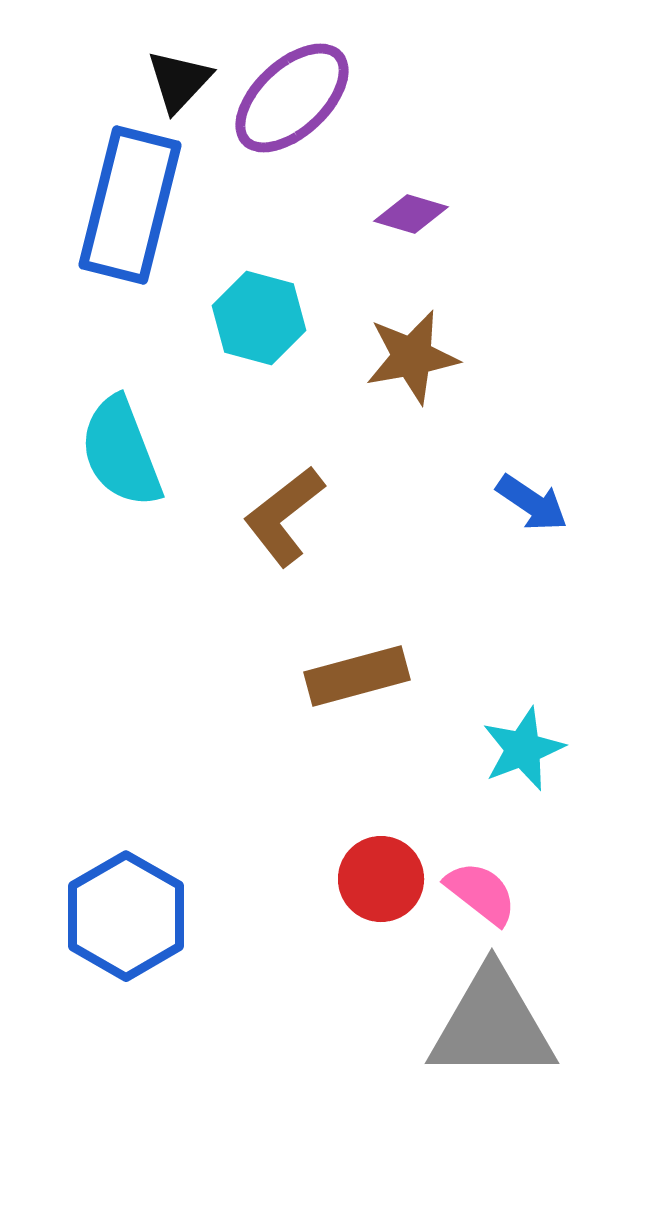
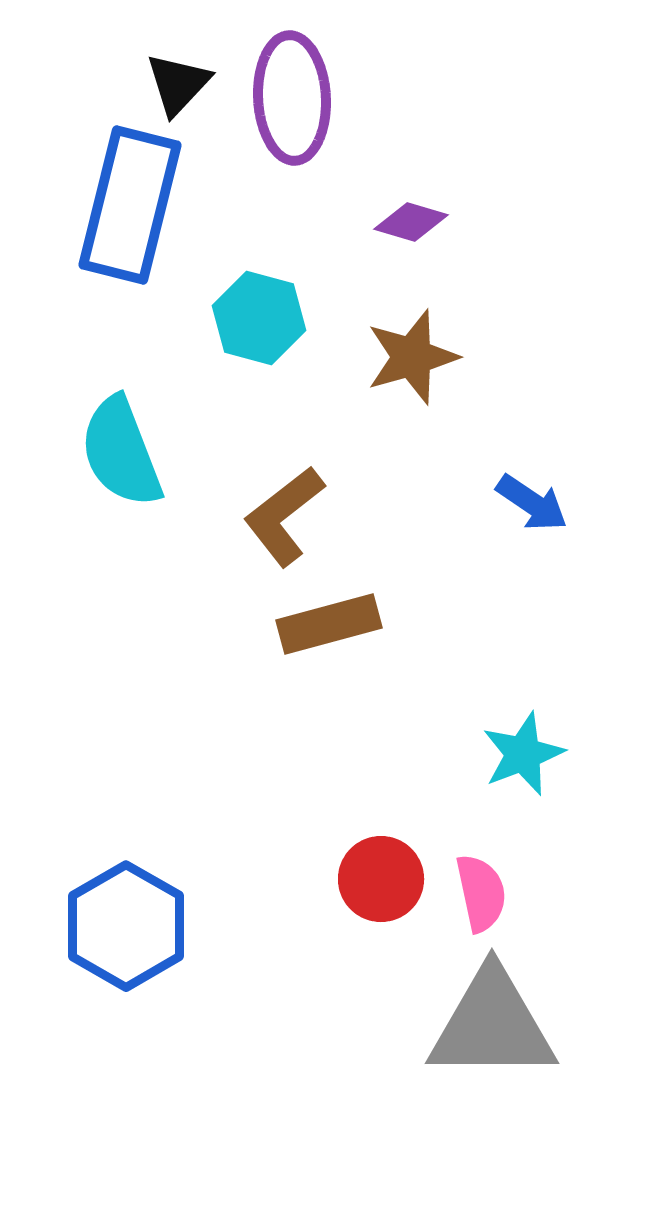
black triangle: moved 1 px left, 3 px down
purple ellipse: rotated 50 degrees counterclockwise
purple diamond: moved 8 px down
brown star: rotated 6 degrees counterclockwise
brown rectangle: moved 28 px left, 52 px up
cyan star: moved 5 px down
pink semicircle: rotated 40 degrees clockwise
blue hexagon: moved 10 px down
